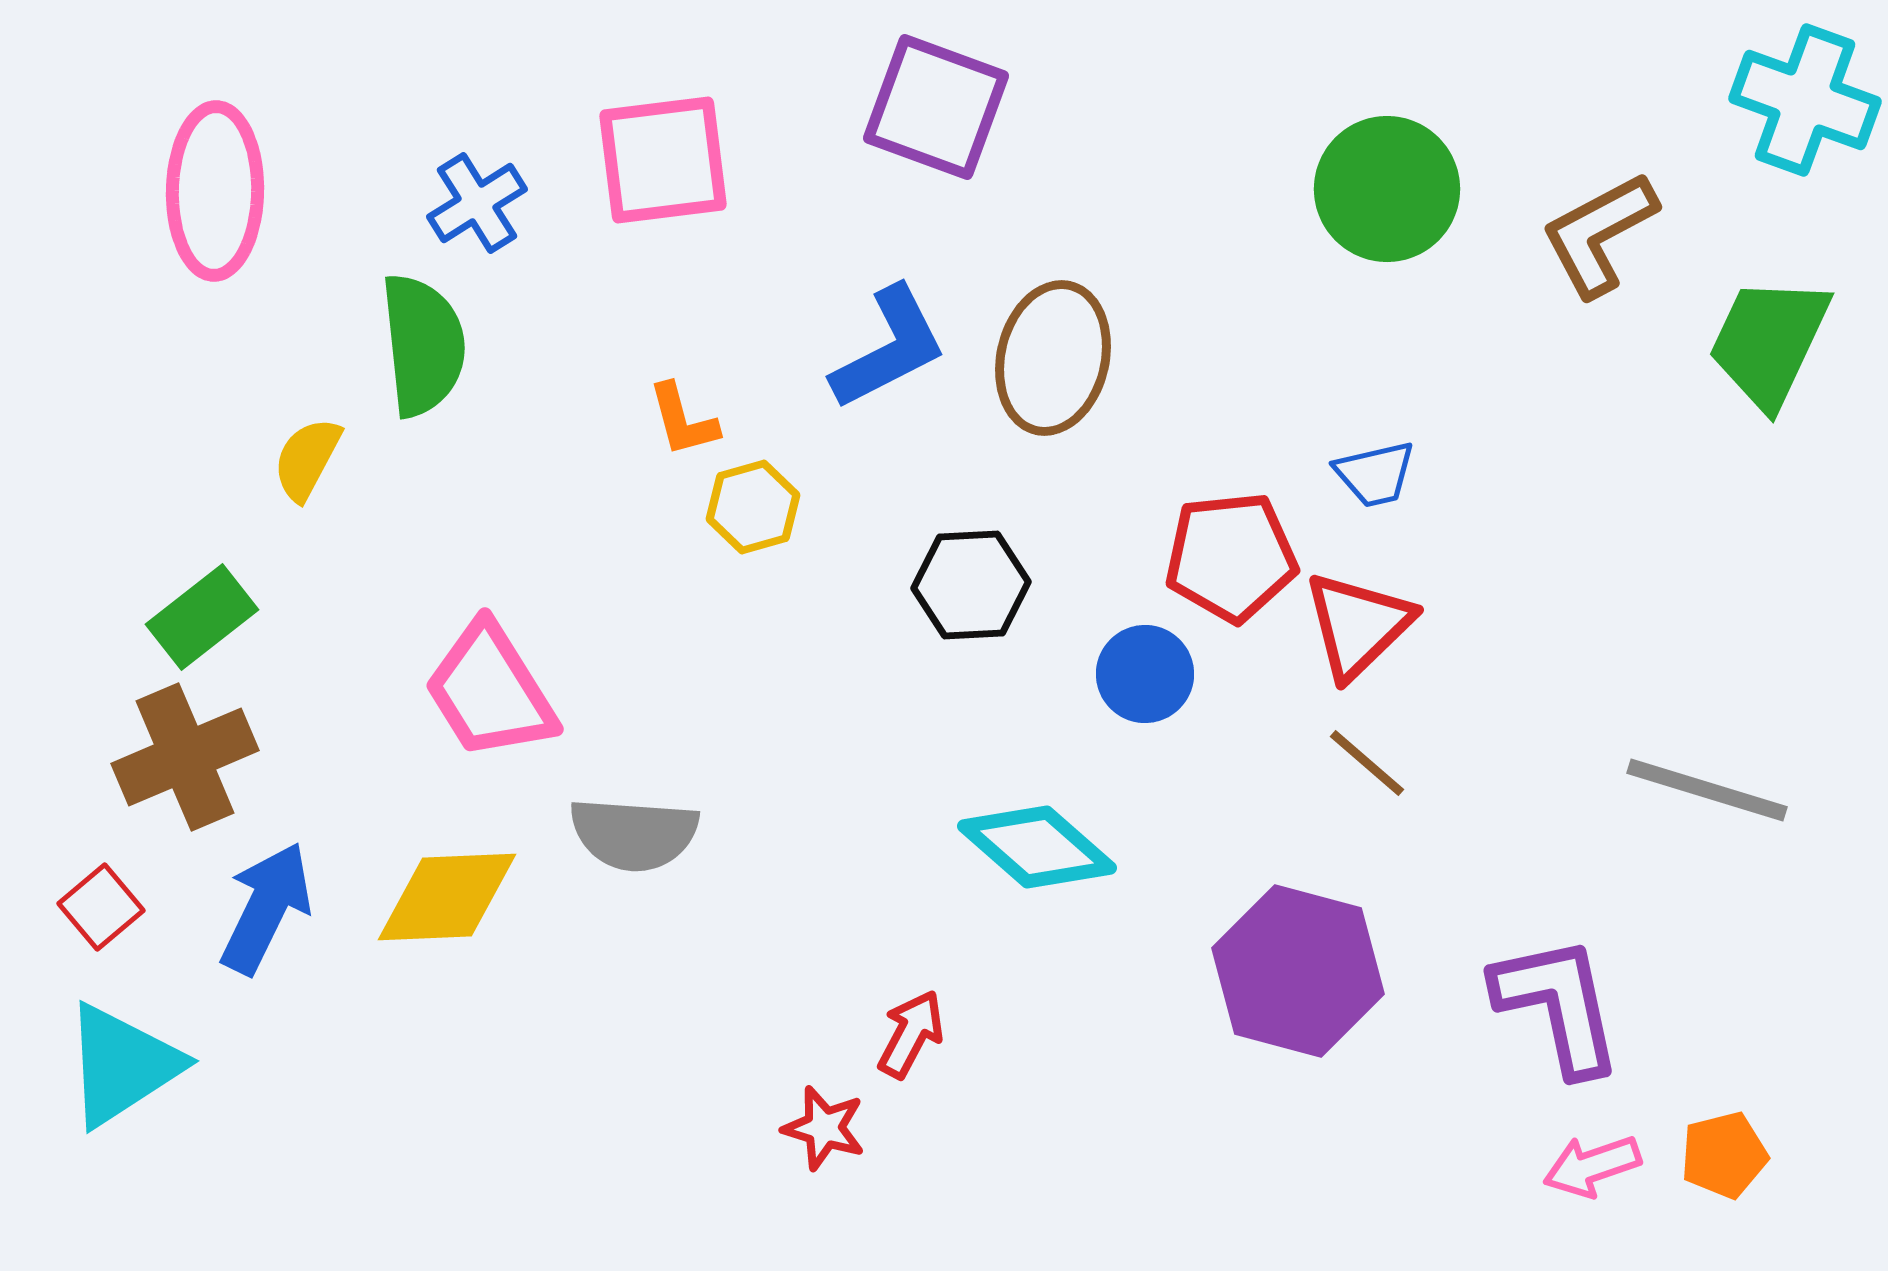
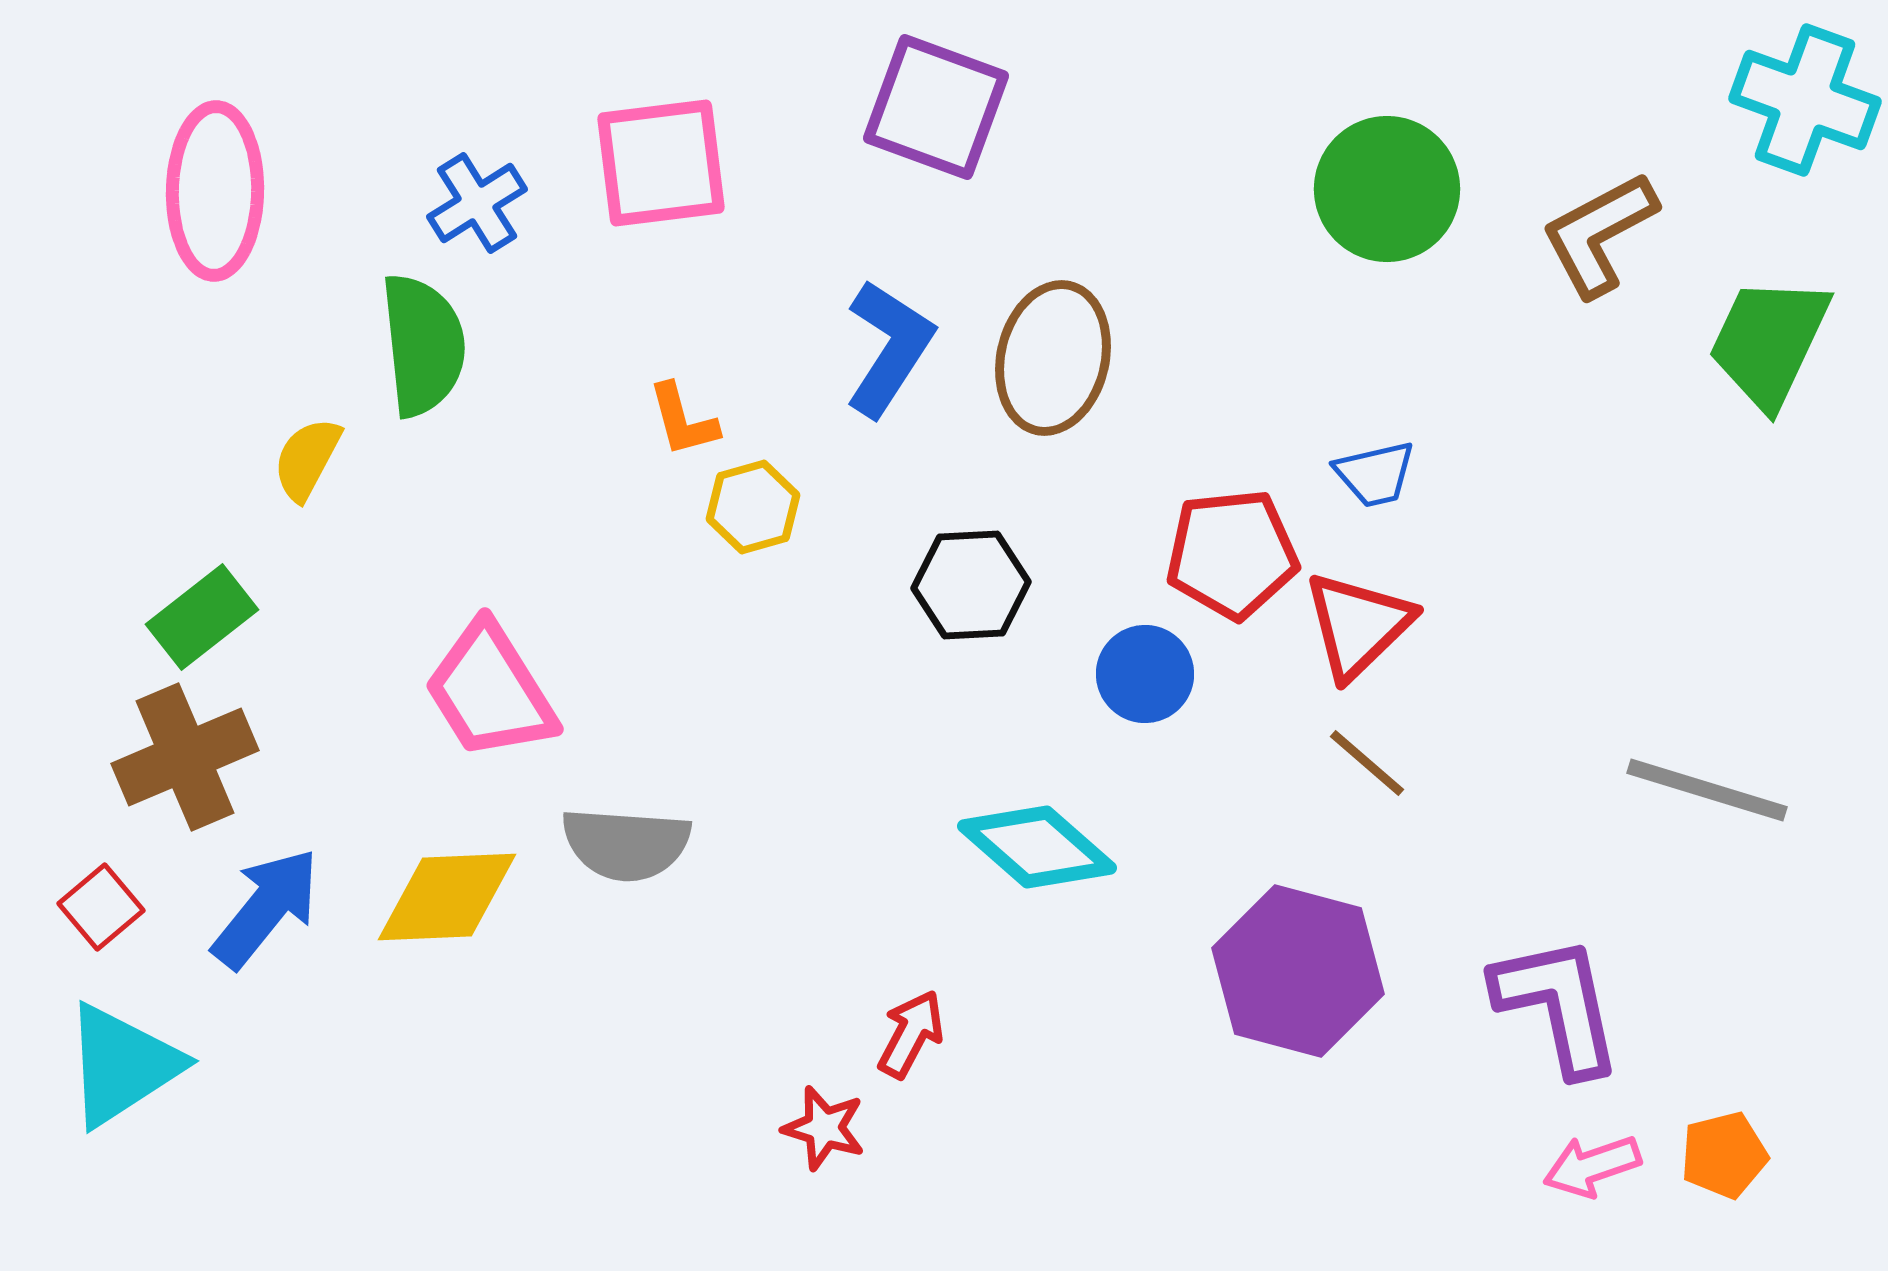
pink square: moved 2 px left, 3 px down
blue L-shape: rotated 30 degrees counterclockwise
red pentagon: moved 1 px right, 3 px up
gray semicircle: moved 8 px left, 10 px down
blue arrow: rotated 13 degrees clockwise
